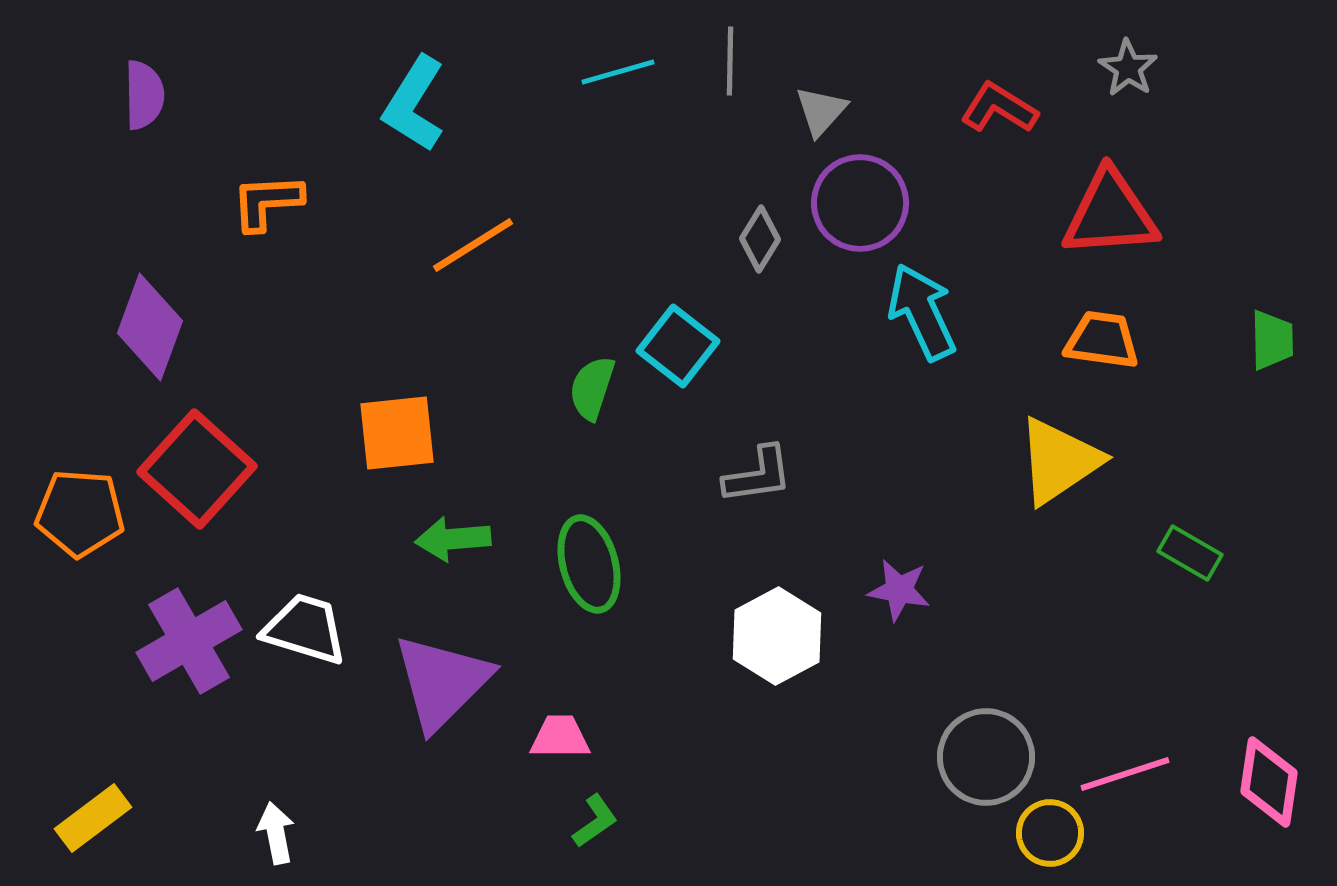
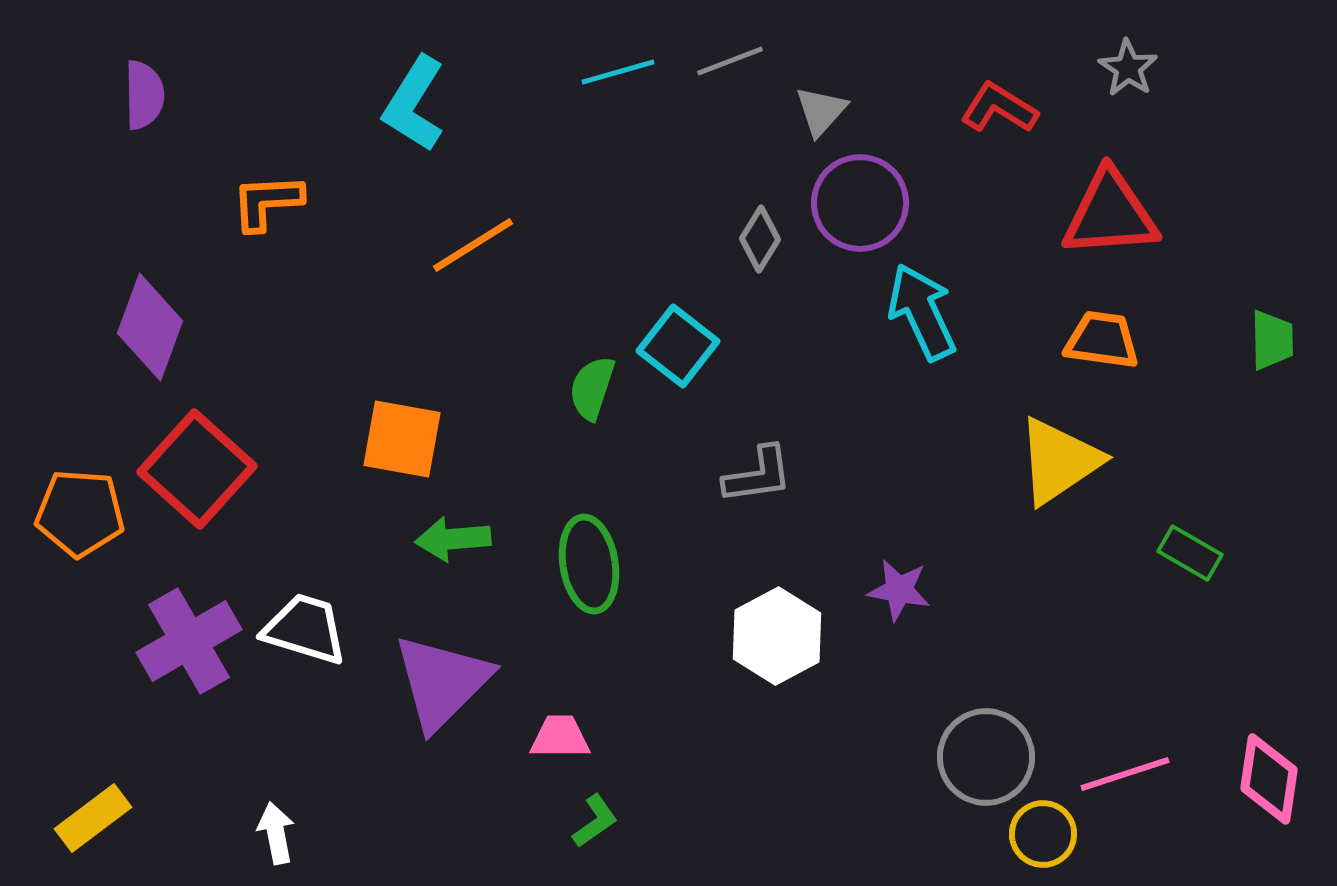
gray line: rotated 68 degrees clockwise
orange square: moved 5 px right, 6 px down; rotated 16 degrees clockwise
green ellipse: rotated 6 degrees clockwise
pink diamond: moved 3 px up
yellow circle: moved 7 px left, 1 px down
